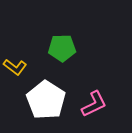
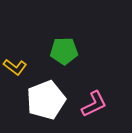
green pentagon: moved 2 px right, 3 px down
white pentagon: rotated 18 degrees clockwise
